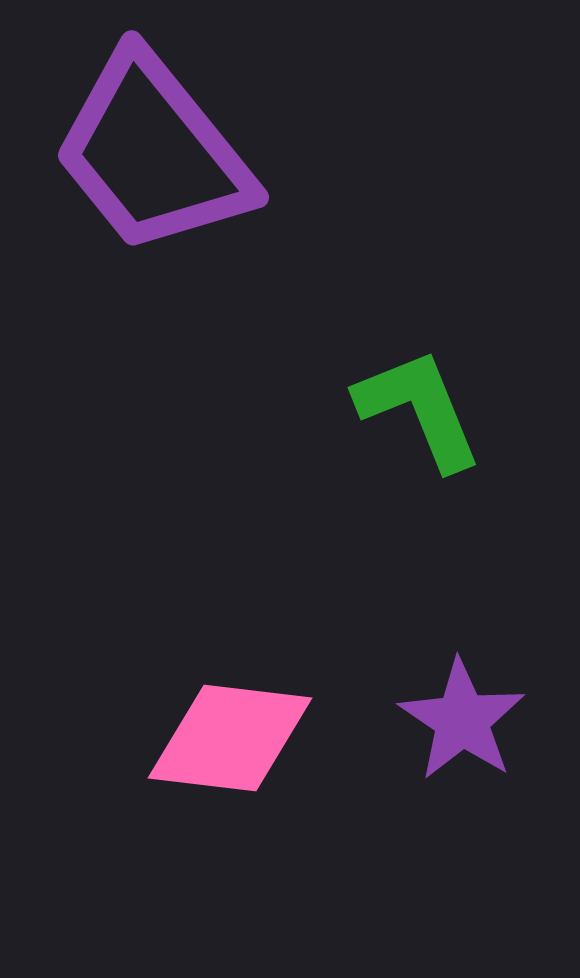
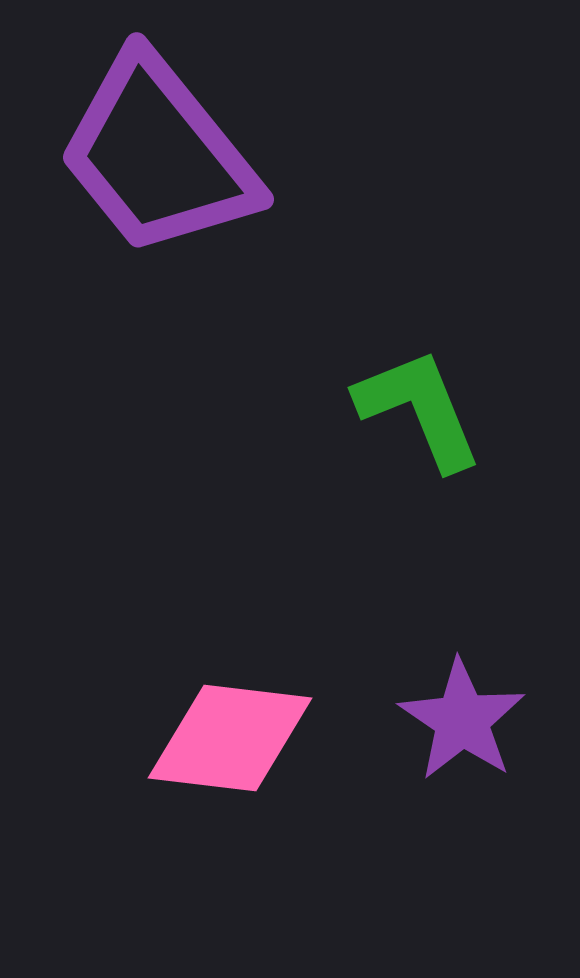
purple trapezoid: moved 5 px right, 2 px down
